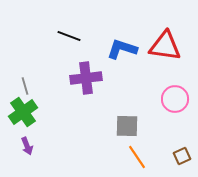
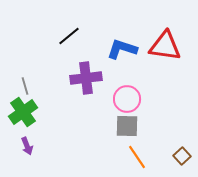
black line: rotated 60 degrees counterclockwise
pink circle: moved 48 px left
brown square: rotated 18 degrees counterclockwise
